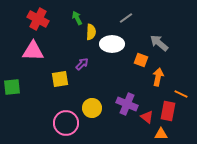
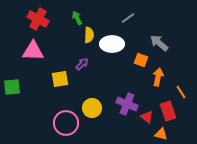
gray line: moved 2 px right
yellow semicircle: moved 2 px left, 3 px down
orange line: moved 2 px up; rotated 32 degrees clockwise
red rectangle: rotated 30 degrees counterclockwise
orange triangle: rotated 16 degrees clockwise
